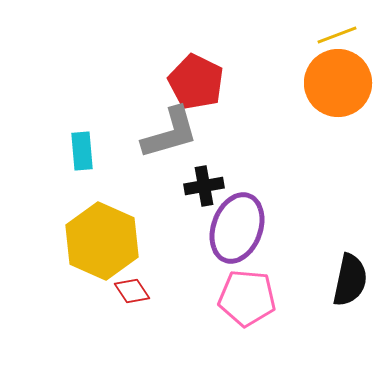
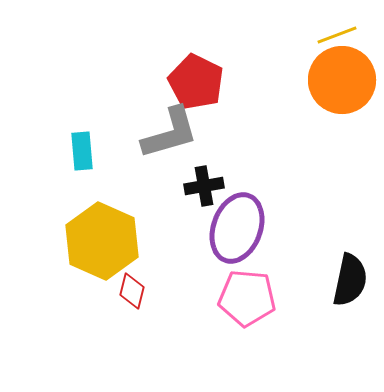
orange circle: moved 4 px right, 3 px up
red diamond: rotated 48 degrees clockwise
